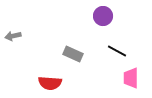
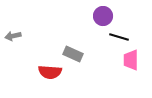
black line: moved 2 px right, 14 px up; rotated 12 degrees counterclockwise
pink trapezoid: moved 18 px up
red semicircle: moved 11 px up
